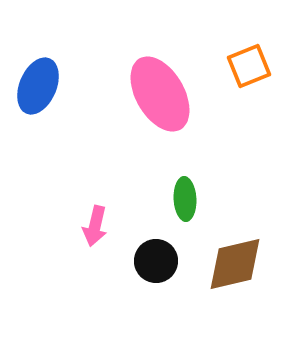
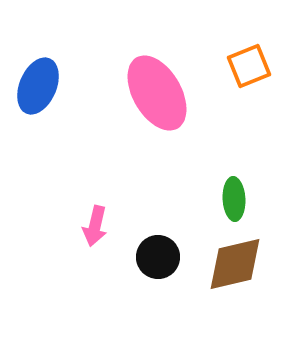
pink ellipse: moved 3 px left, 1 px up
green ellipse: moved 49 px right
black circle: moved 2 px right, 4 px up
